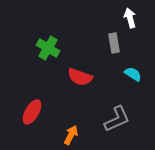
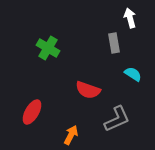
red semicircle: moved 8 px right, 13 px down
